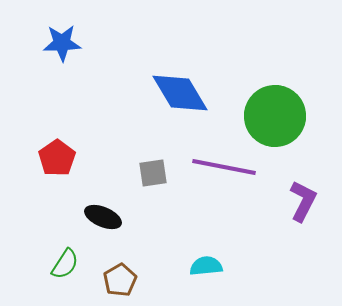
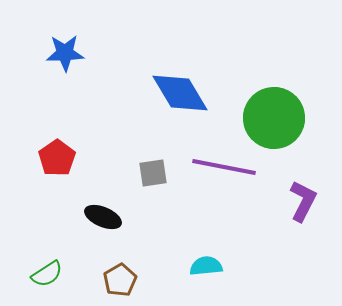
blue star: moved 3 px right, 10 px down
green circle: moved 1 px left, 2 px down
green semicircle: moved 18 px left, 10 px down; rotated 24 degrees clockwise
